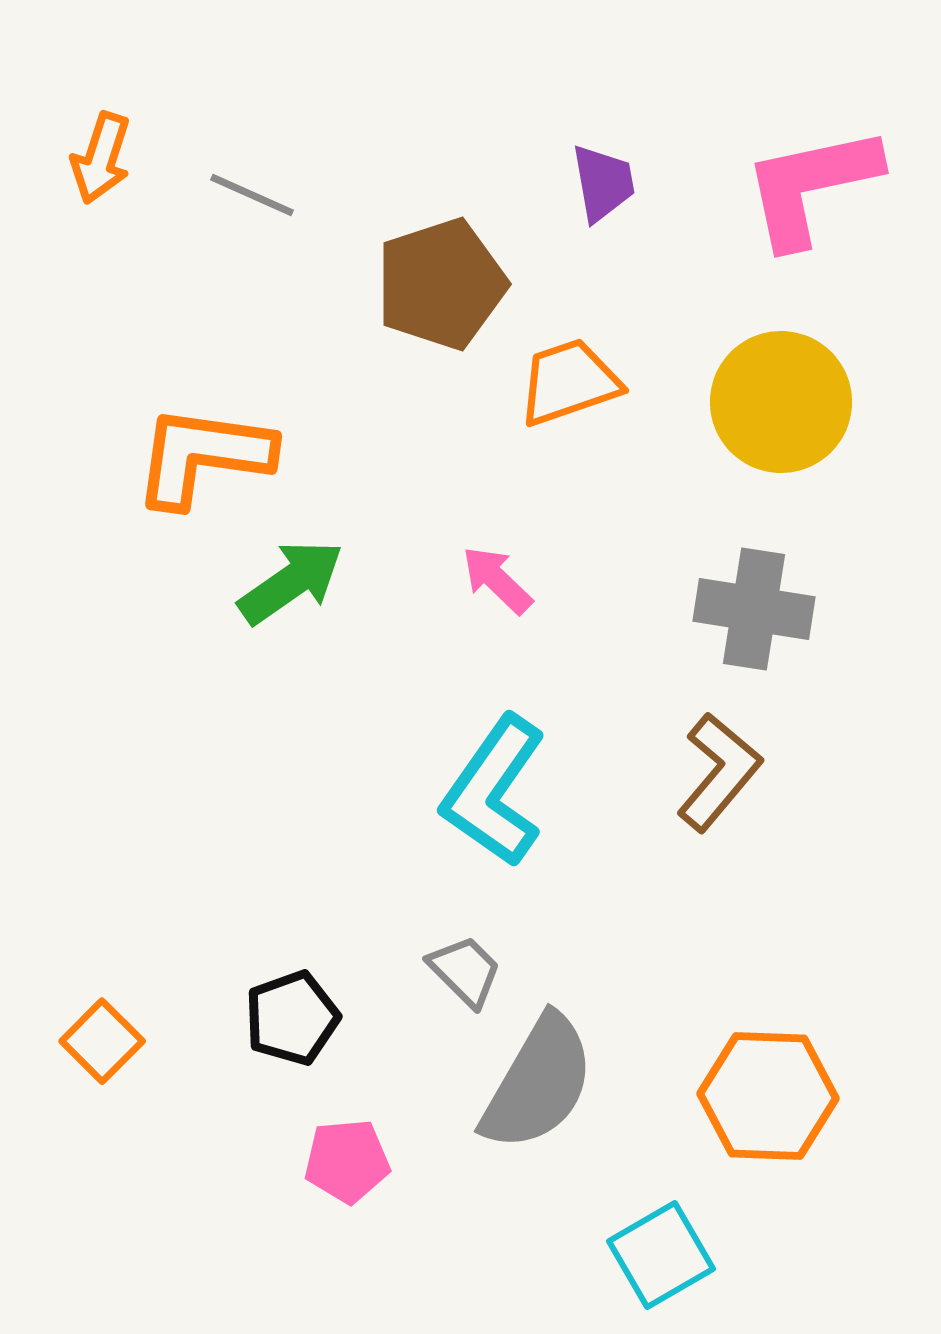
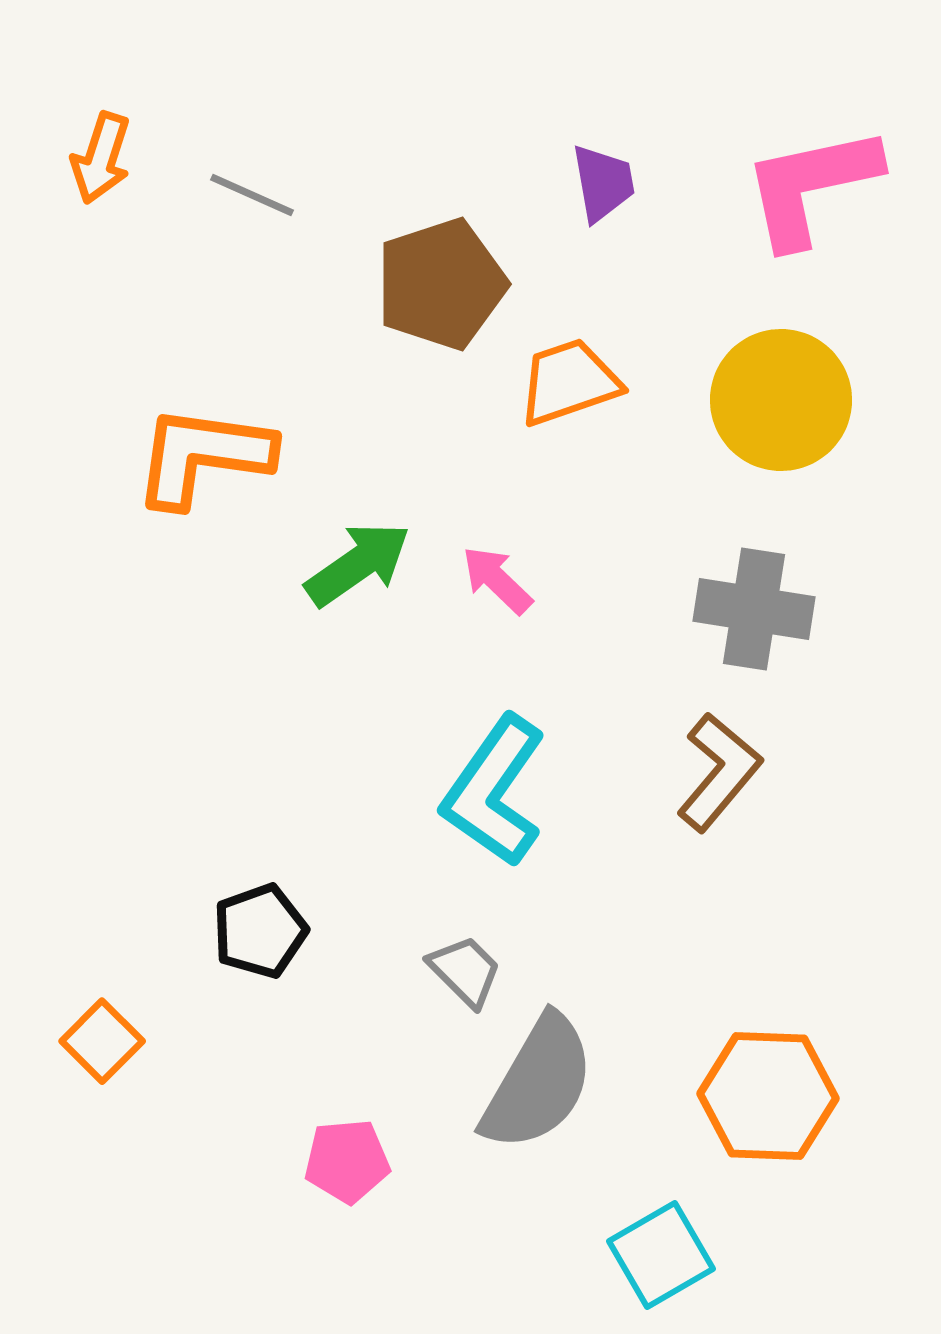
yellow circle: moved 2 px up
green arrow: moved 67 px right, 18 px up
black pentagon: moved 32 px left, 87 px up
